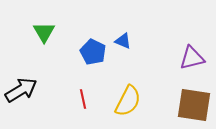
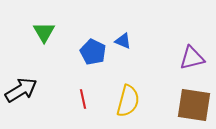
yellow semicircle: rotated 12 degrees counterclockwise
